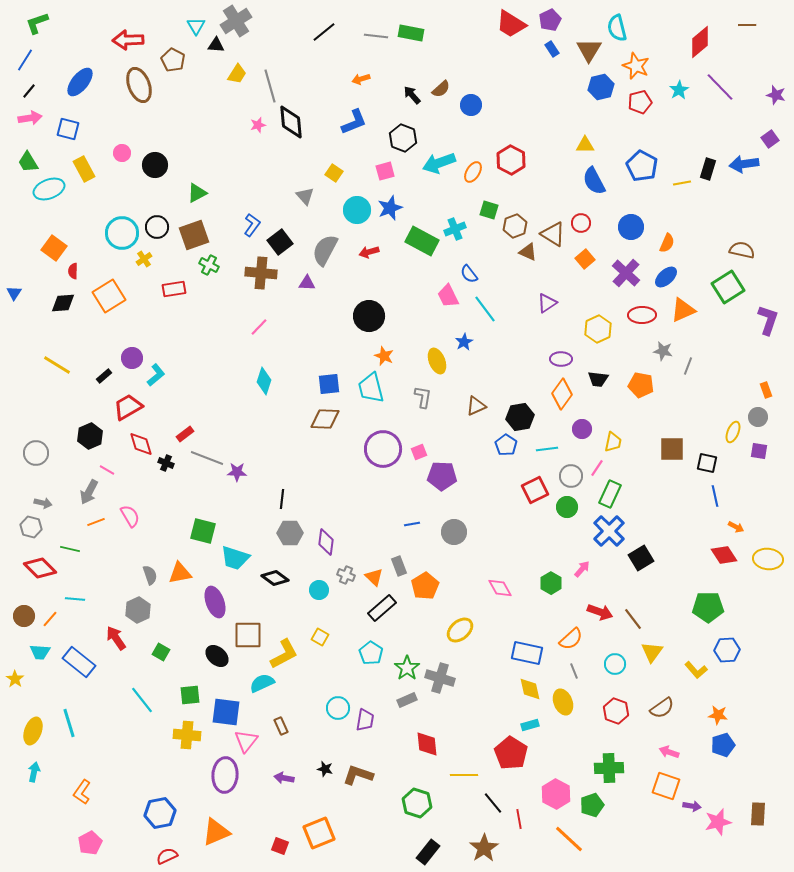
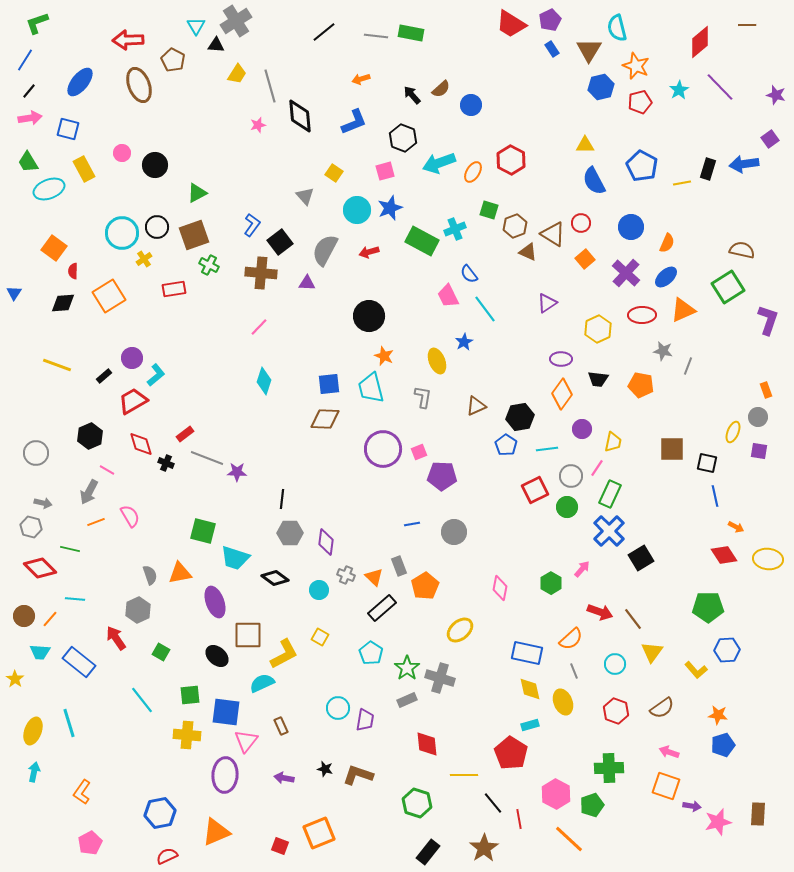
black diamond at (291, 122): moved 9 px right, 6 px up
yellow line at (57, 365): rotated 12 degrees counterclockwise
red trapezoid at (128, 407): moved 5 px right, 6 px up
pink diamond at (500, 588): rotated 40 degrees clockwise
